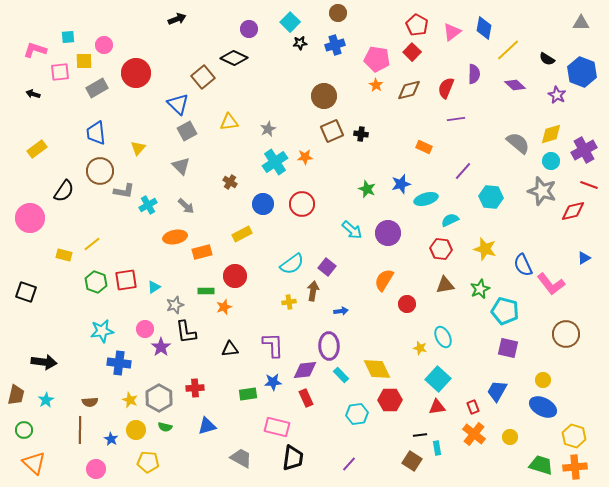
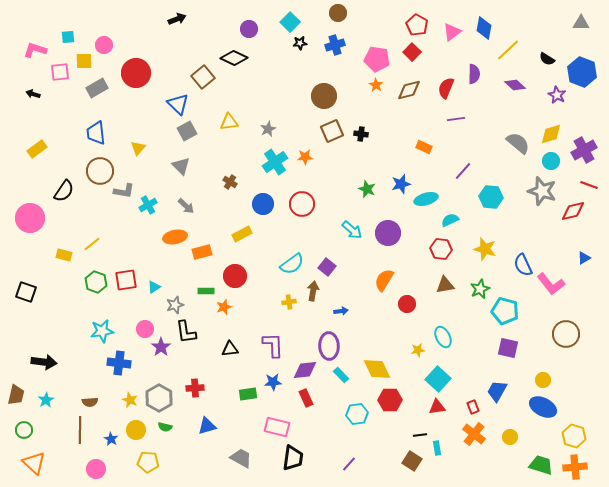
yellow star at (420, 348): moved 2 px left, 2 px down; rotated 24 degrees counterclockwise
